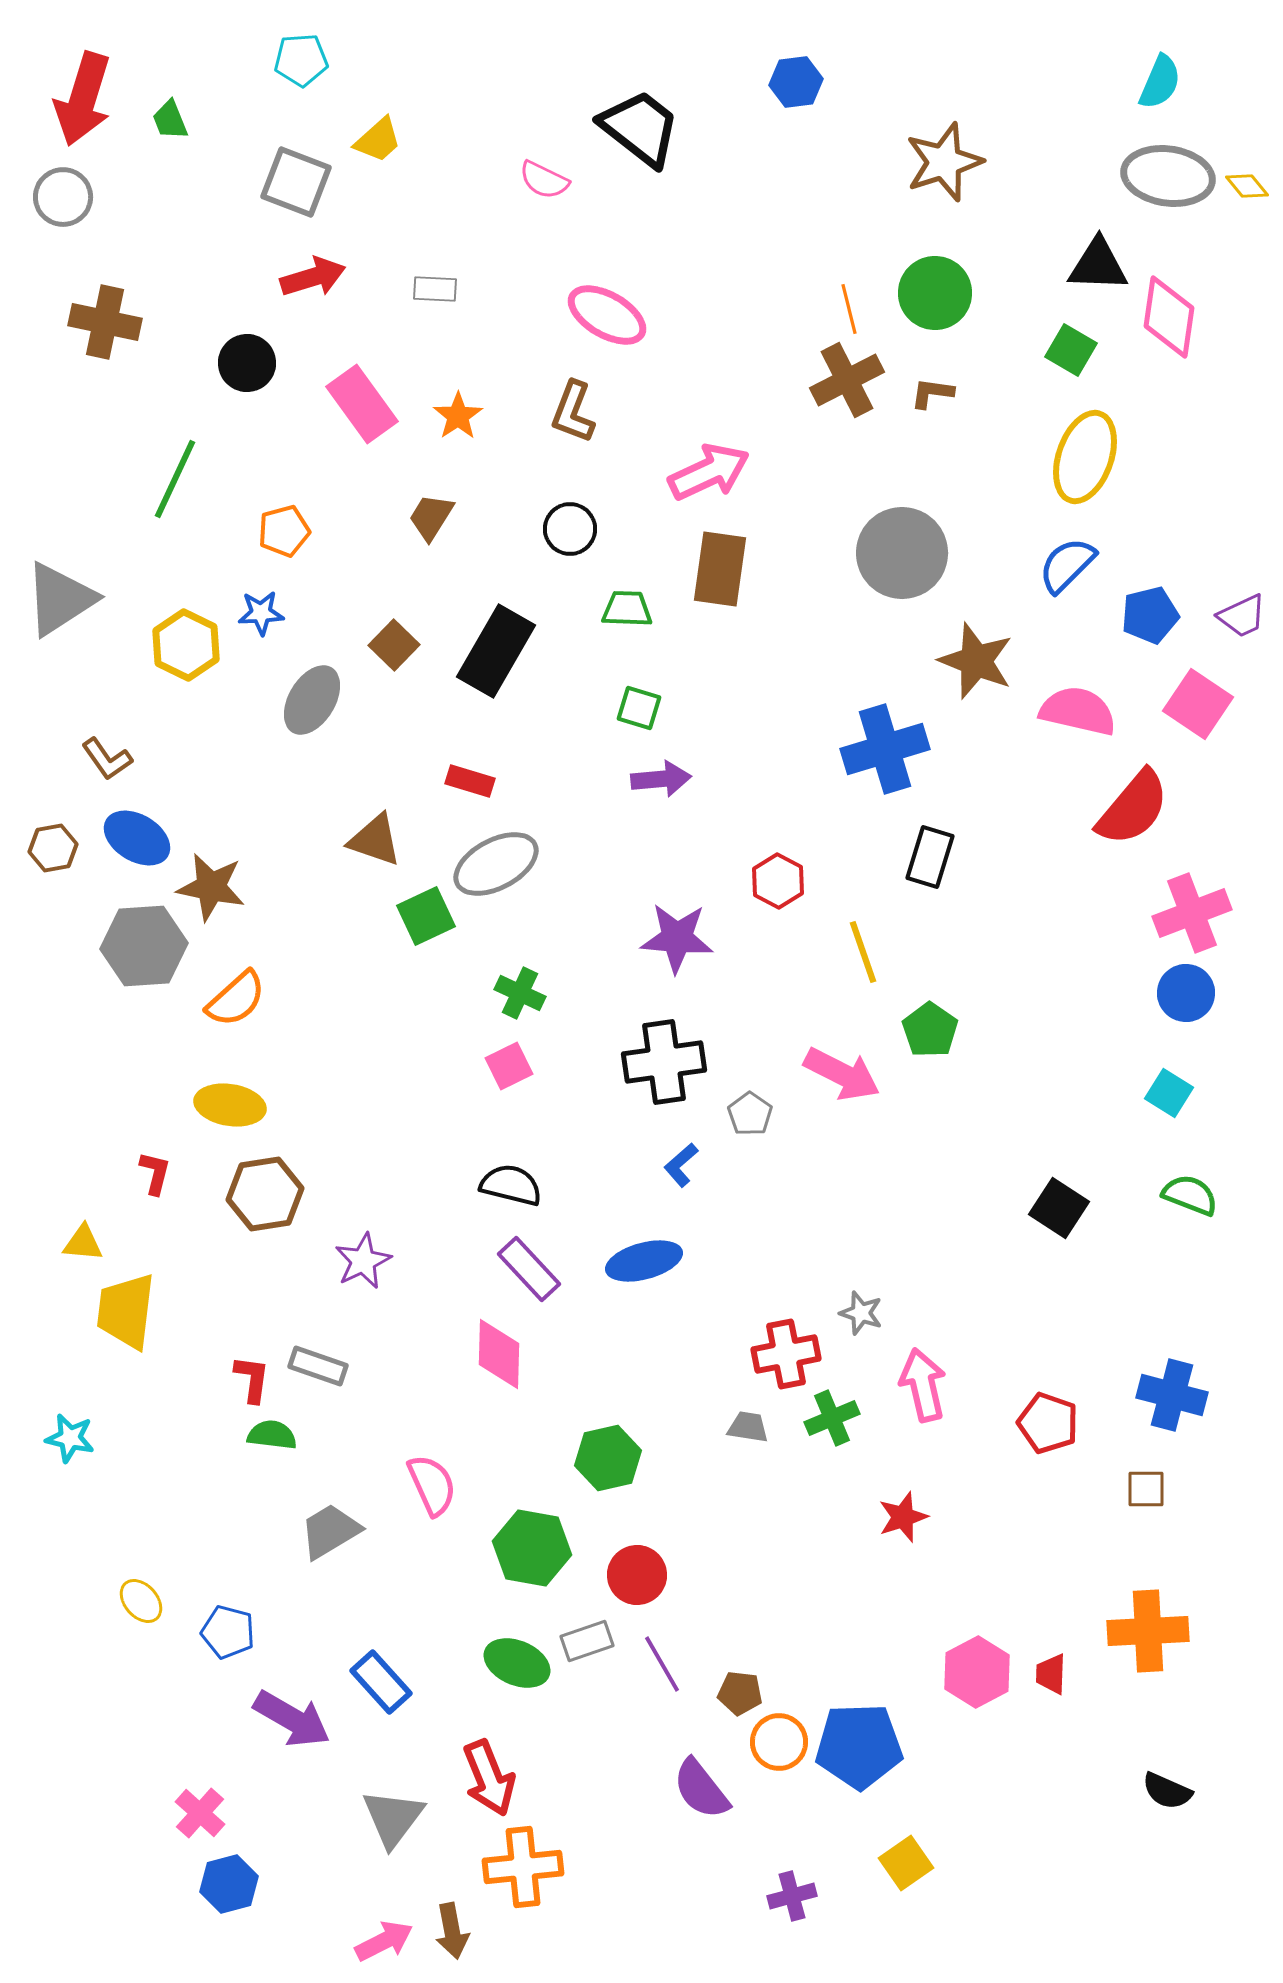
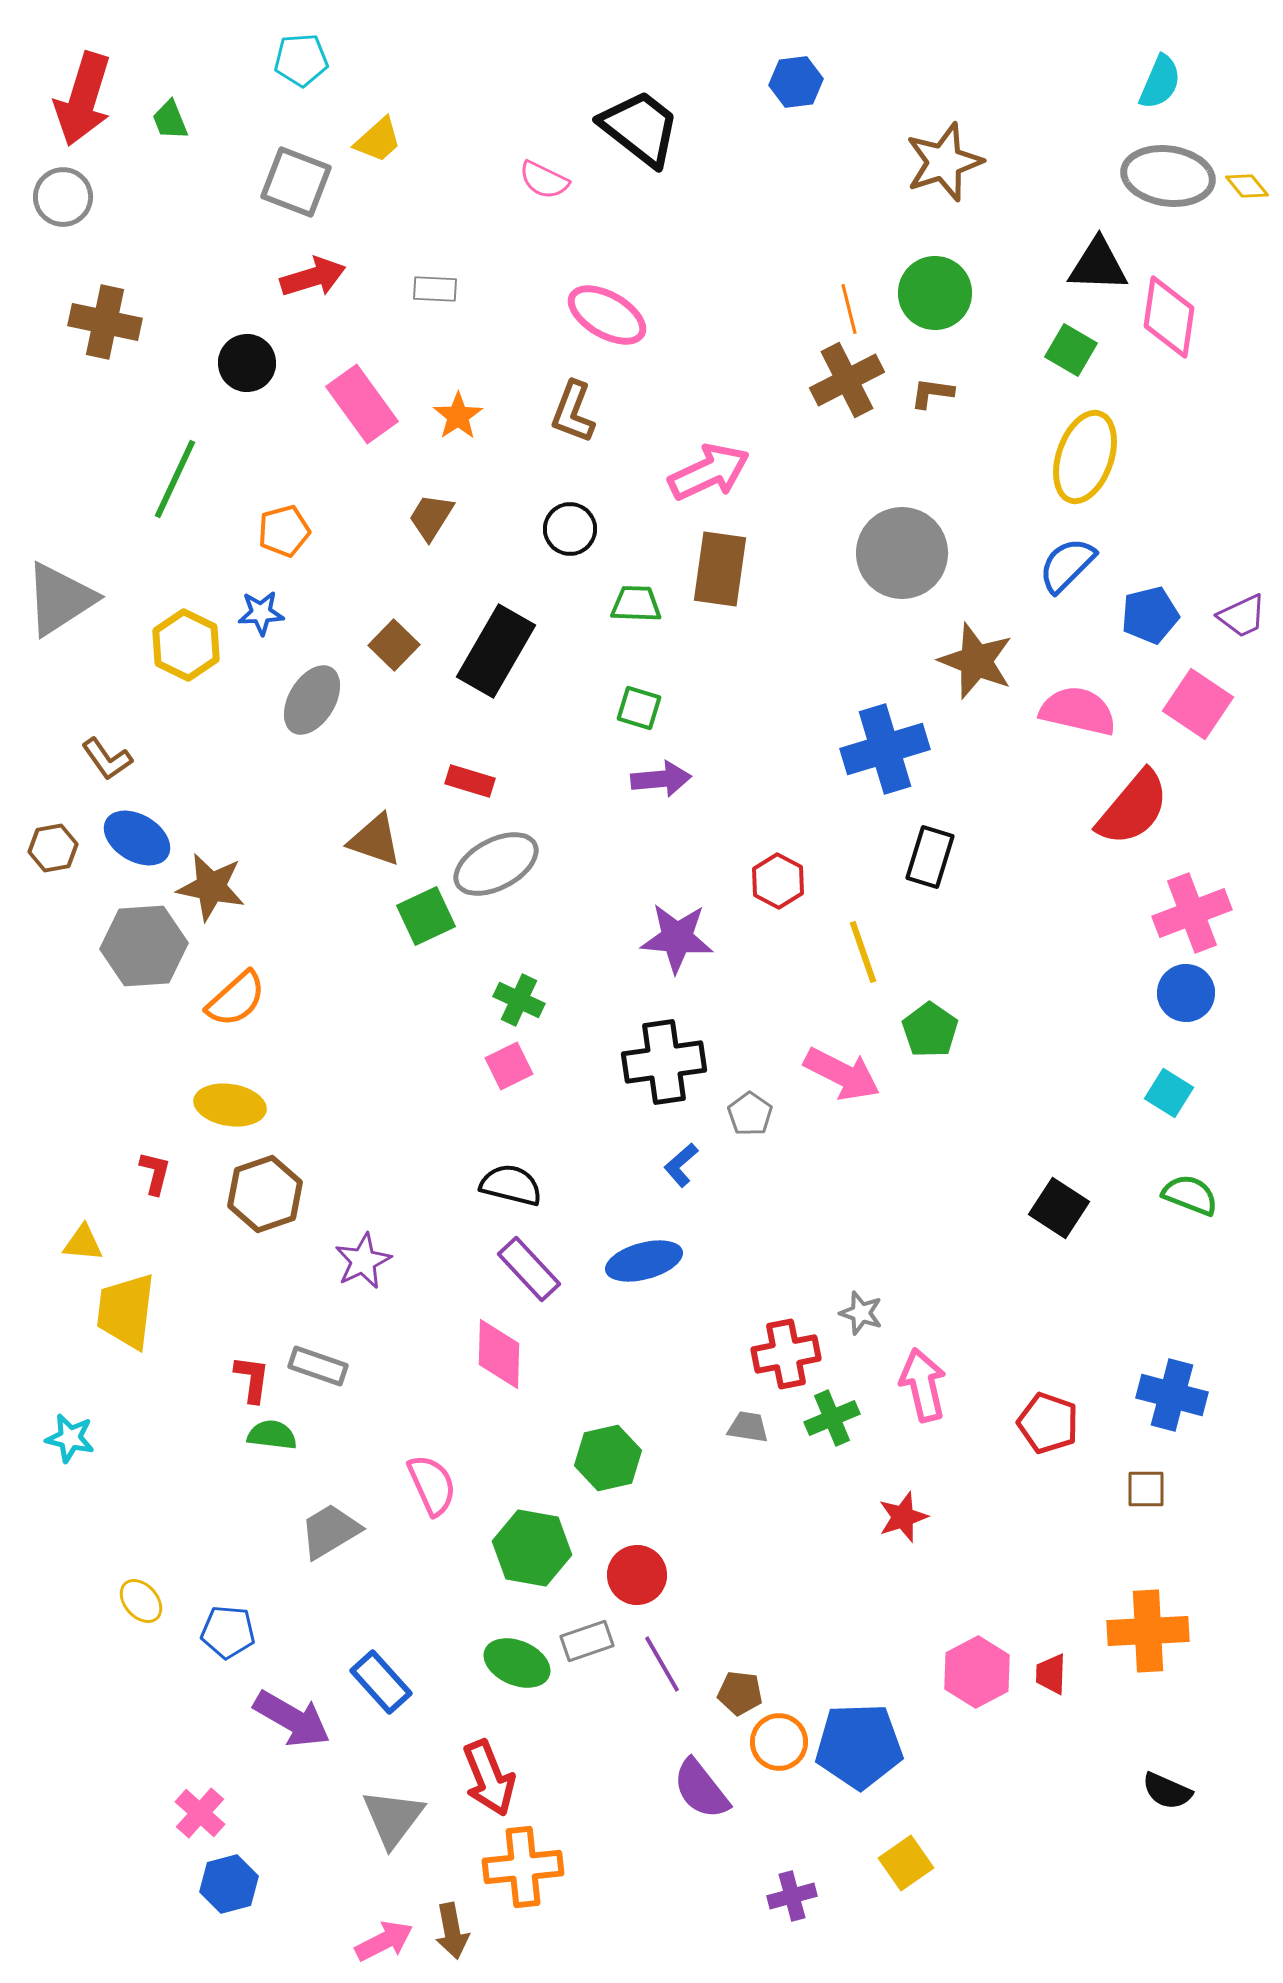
green trapezoid at (627, 609): moved 9 px right, 5 px up
green cross at (520, 993): moved 1 px left, 7 px down
brown hexagon at (265, 1194): rotated 10 degrees counterclockwise
blue pentagon at (228, 1632): rotated 10 degrees counterclockwise
